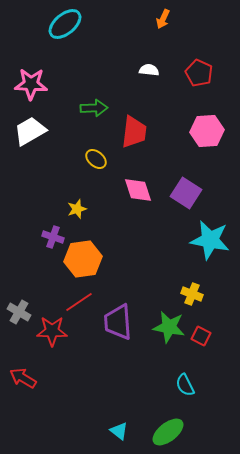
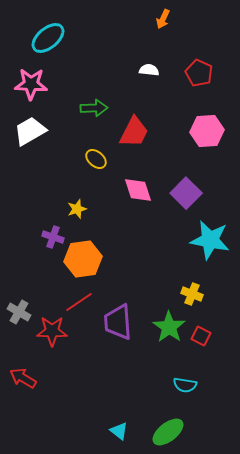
cyan ellipse: moved 17 px left, 14 px down
red trapezoid: rotated 20 degrees clockwise
purple square: rotated 12 degrees clockwise
green star: rotated 24 degrees clockwise
cyan semicircle: rotated 55 degrees counterclockwise
